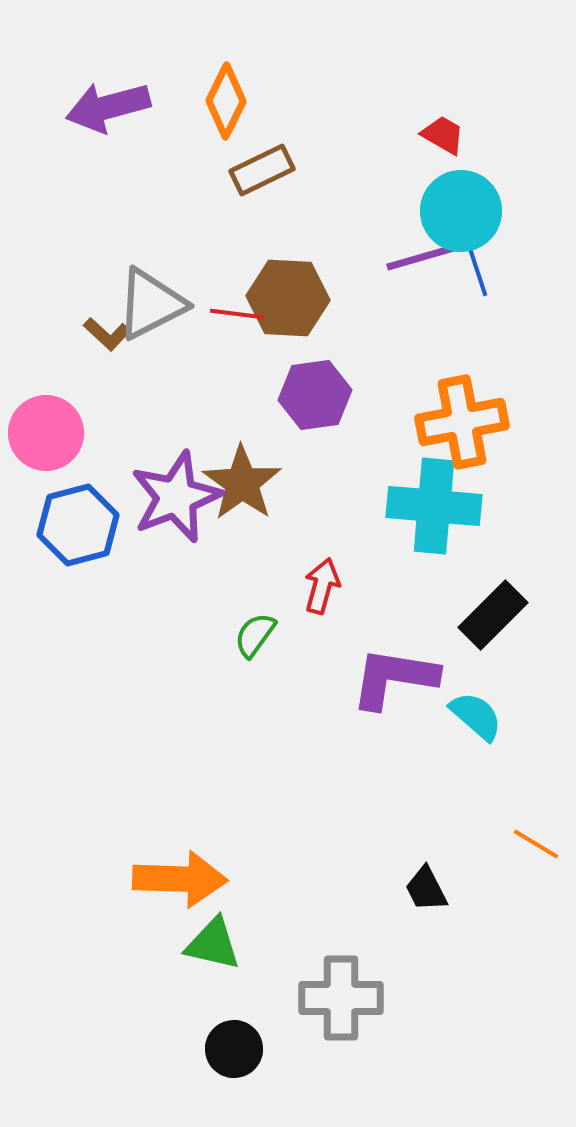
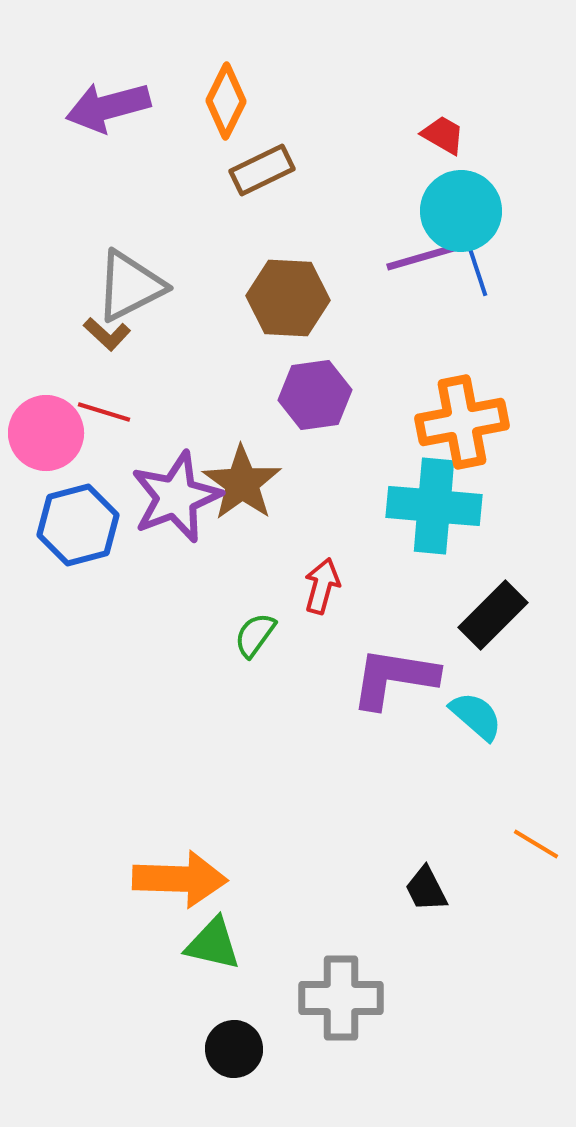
gray triangle: moved 21 px left, 18 px up
red line: moved 133 px left, 98 px down; rotated 10 degrees clockwise
